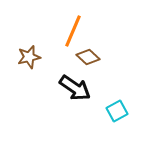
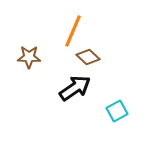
brown star: rotated 15 degrees clockwise
black arrow: rotated 68 degrees counterclockwise
